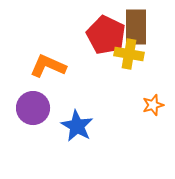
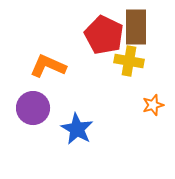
red pentagon: moved 2 px left
yellow cross: moved 7 px down
blue star: moved 3 px down
